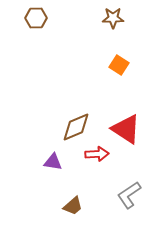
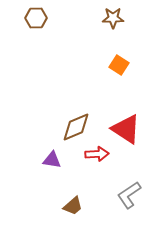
purple triangle: moved 1 px left, 2 px up
